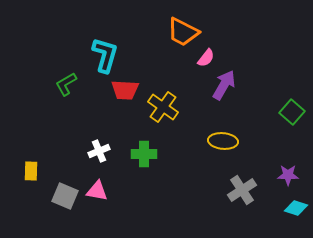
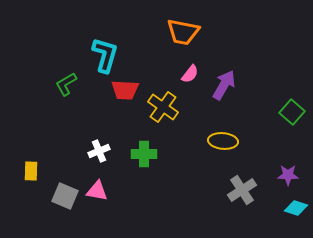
orange trapezoid: rotated 16 degrees counterclockwise
pink semicircle: moved 16 px left, 16 px down
